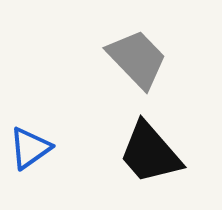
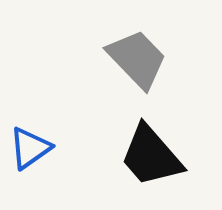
black trapezoid: moved 1 px right, 3 px down
